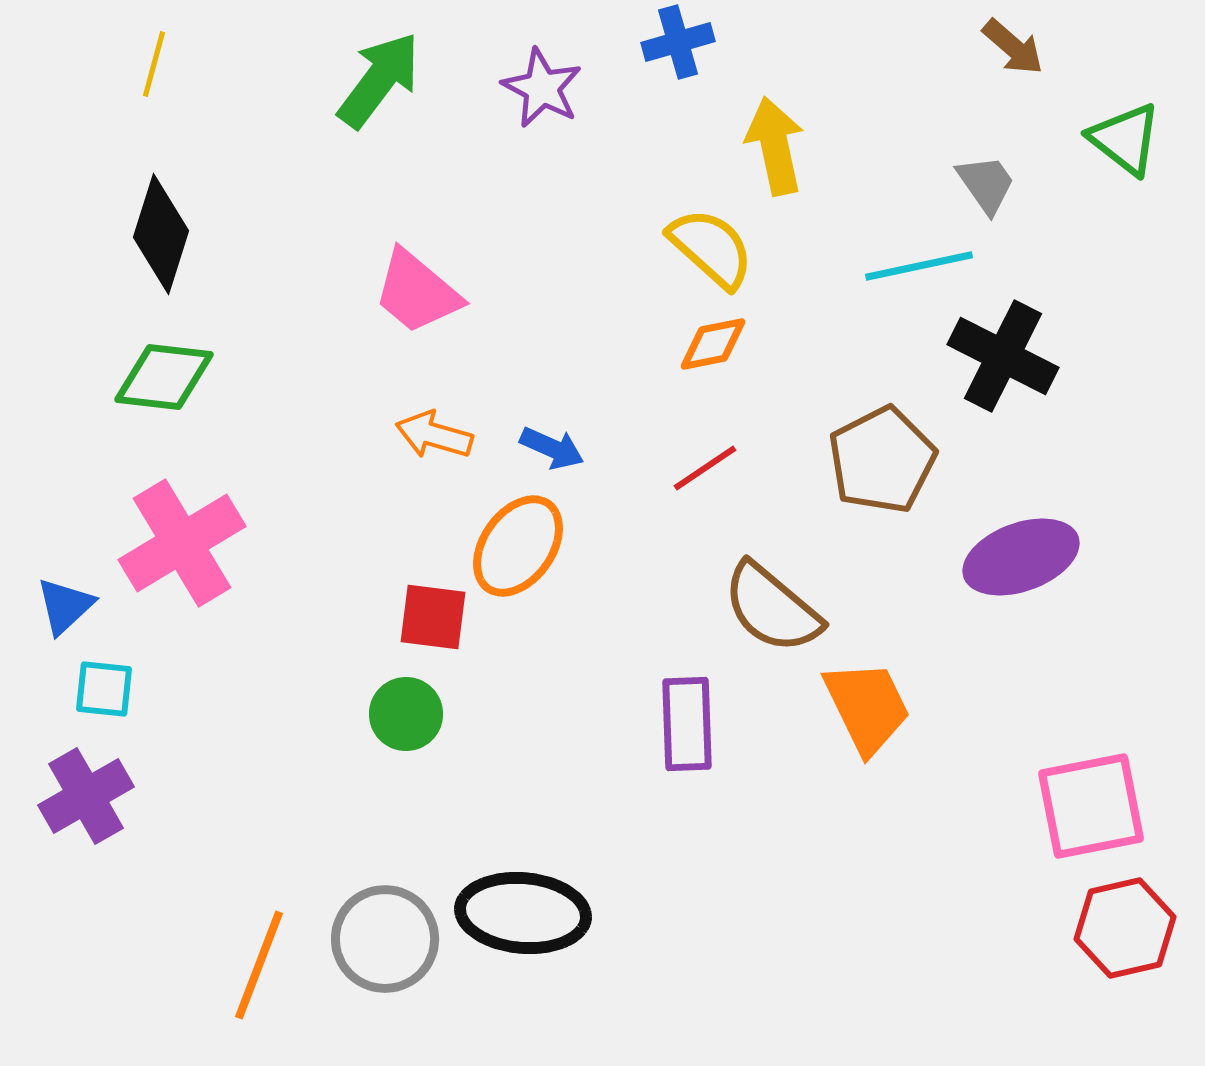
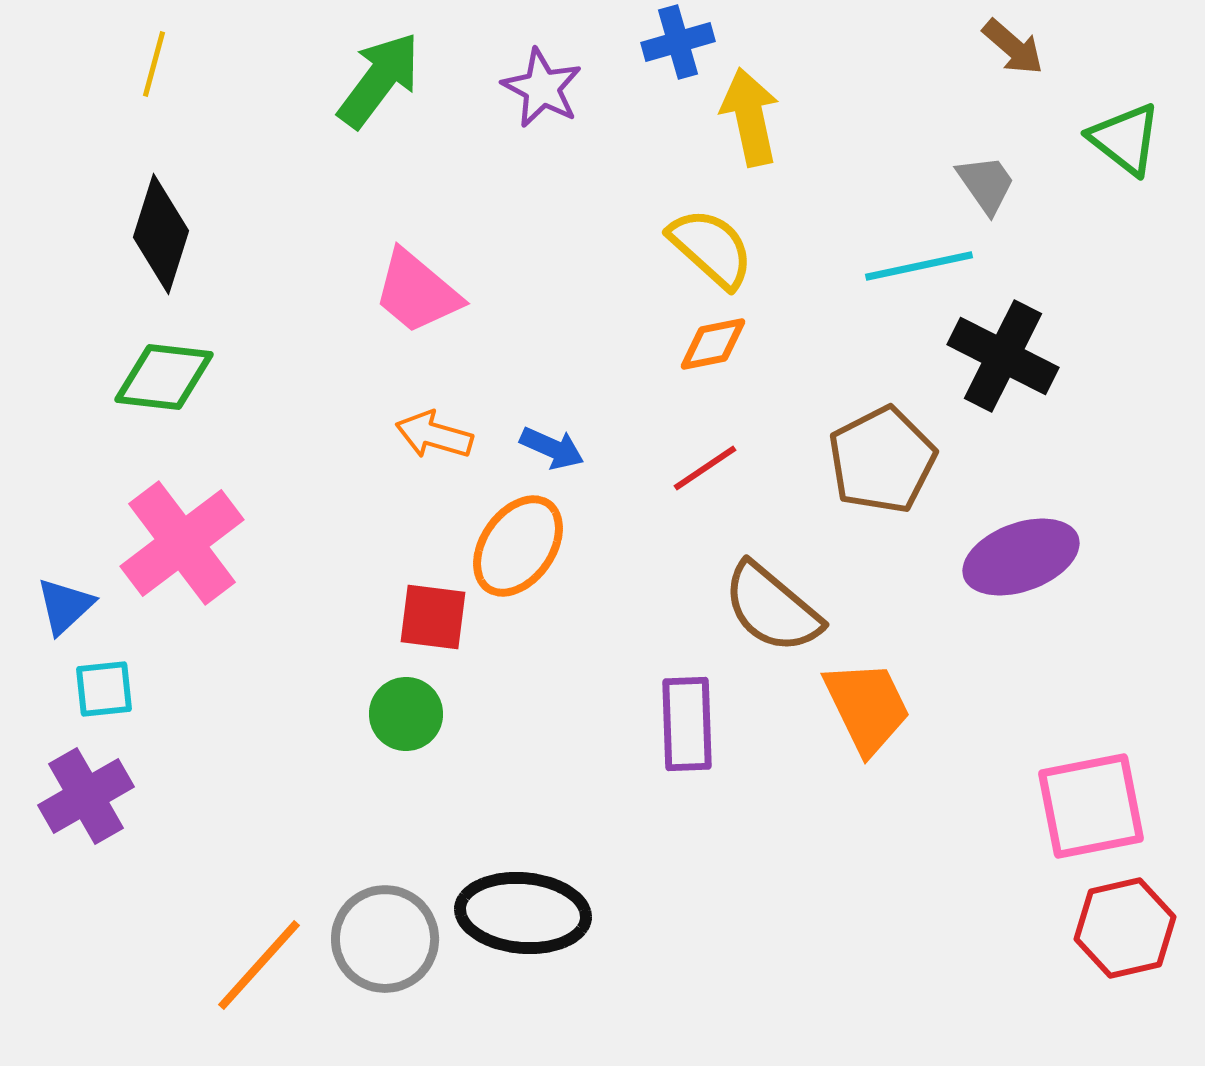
yellow arrow: moved 25 px left, 29 px up
pink cross: rotated 6 degrees counterclockwise
cyan square: rotated 12 degrees counterclockwise
orange line: rotated 21 degrees clockwise
